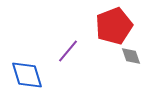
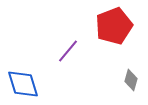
gray diamond: moved 24 px down; rotated 35 degrees clockwise
blue diamond: moved 4 px left, 9 px down
